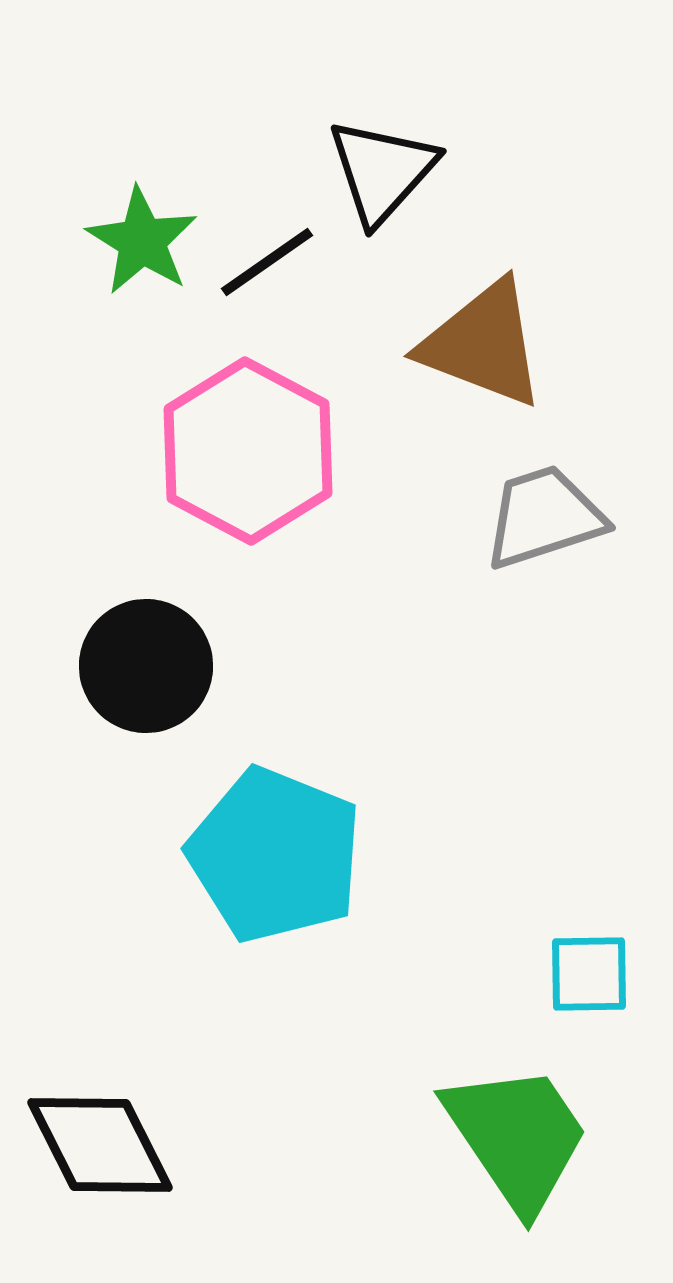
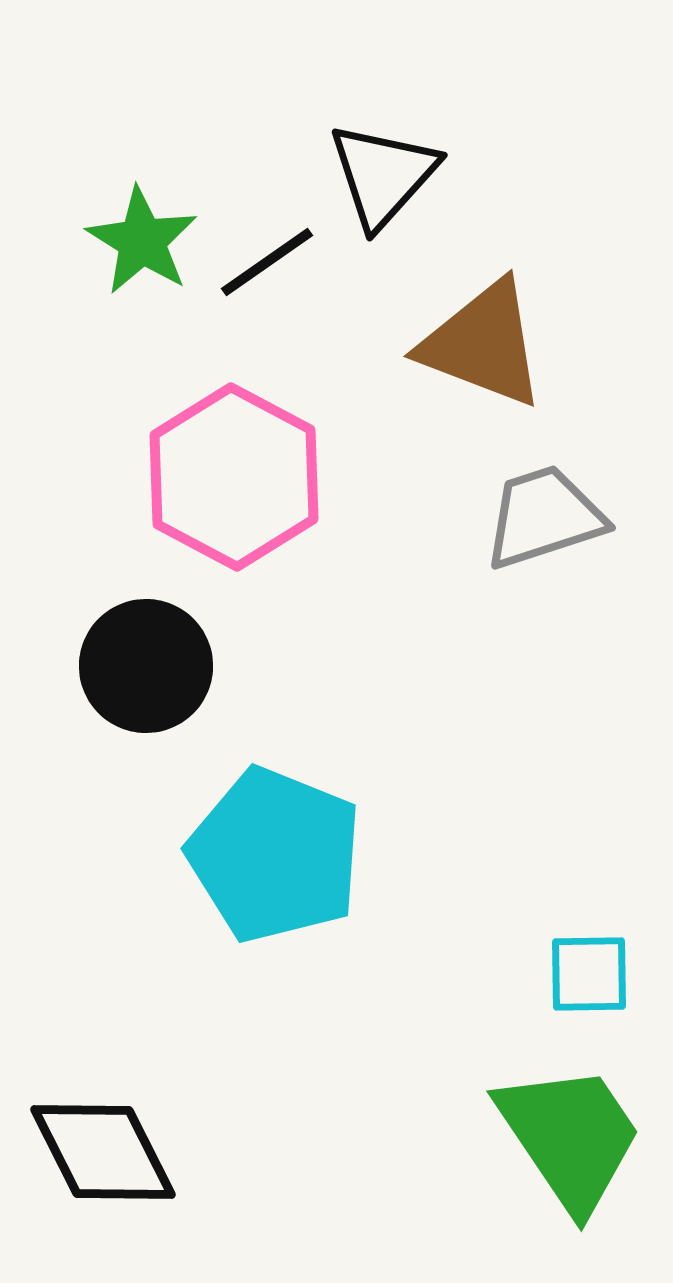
black triangle: moved 1 px right, 4 px down
pink hexagon: moved 14 px left, 26 px down
green trapezoid: moved 53 px right
black diamond: moved 3 px right, 7 px down
